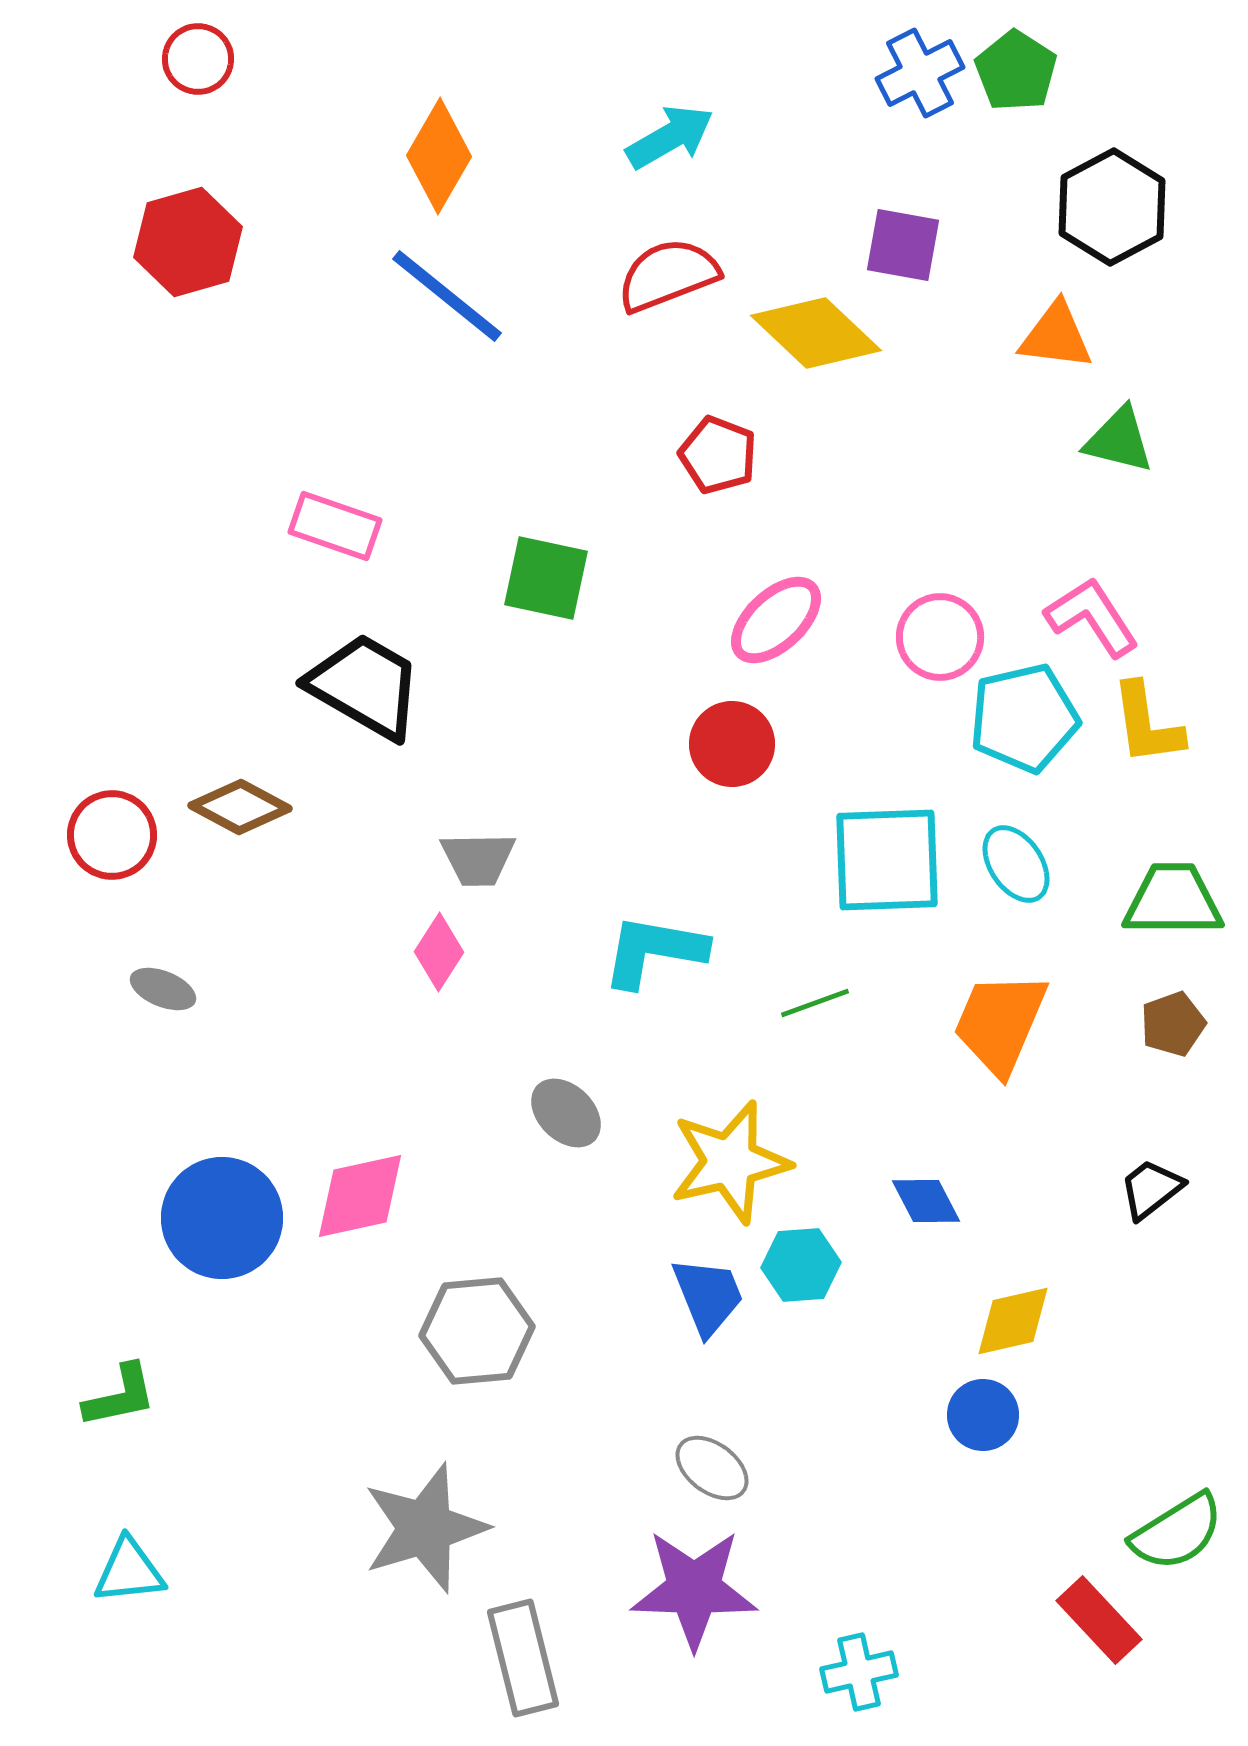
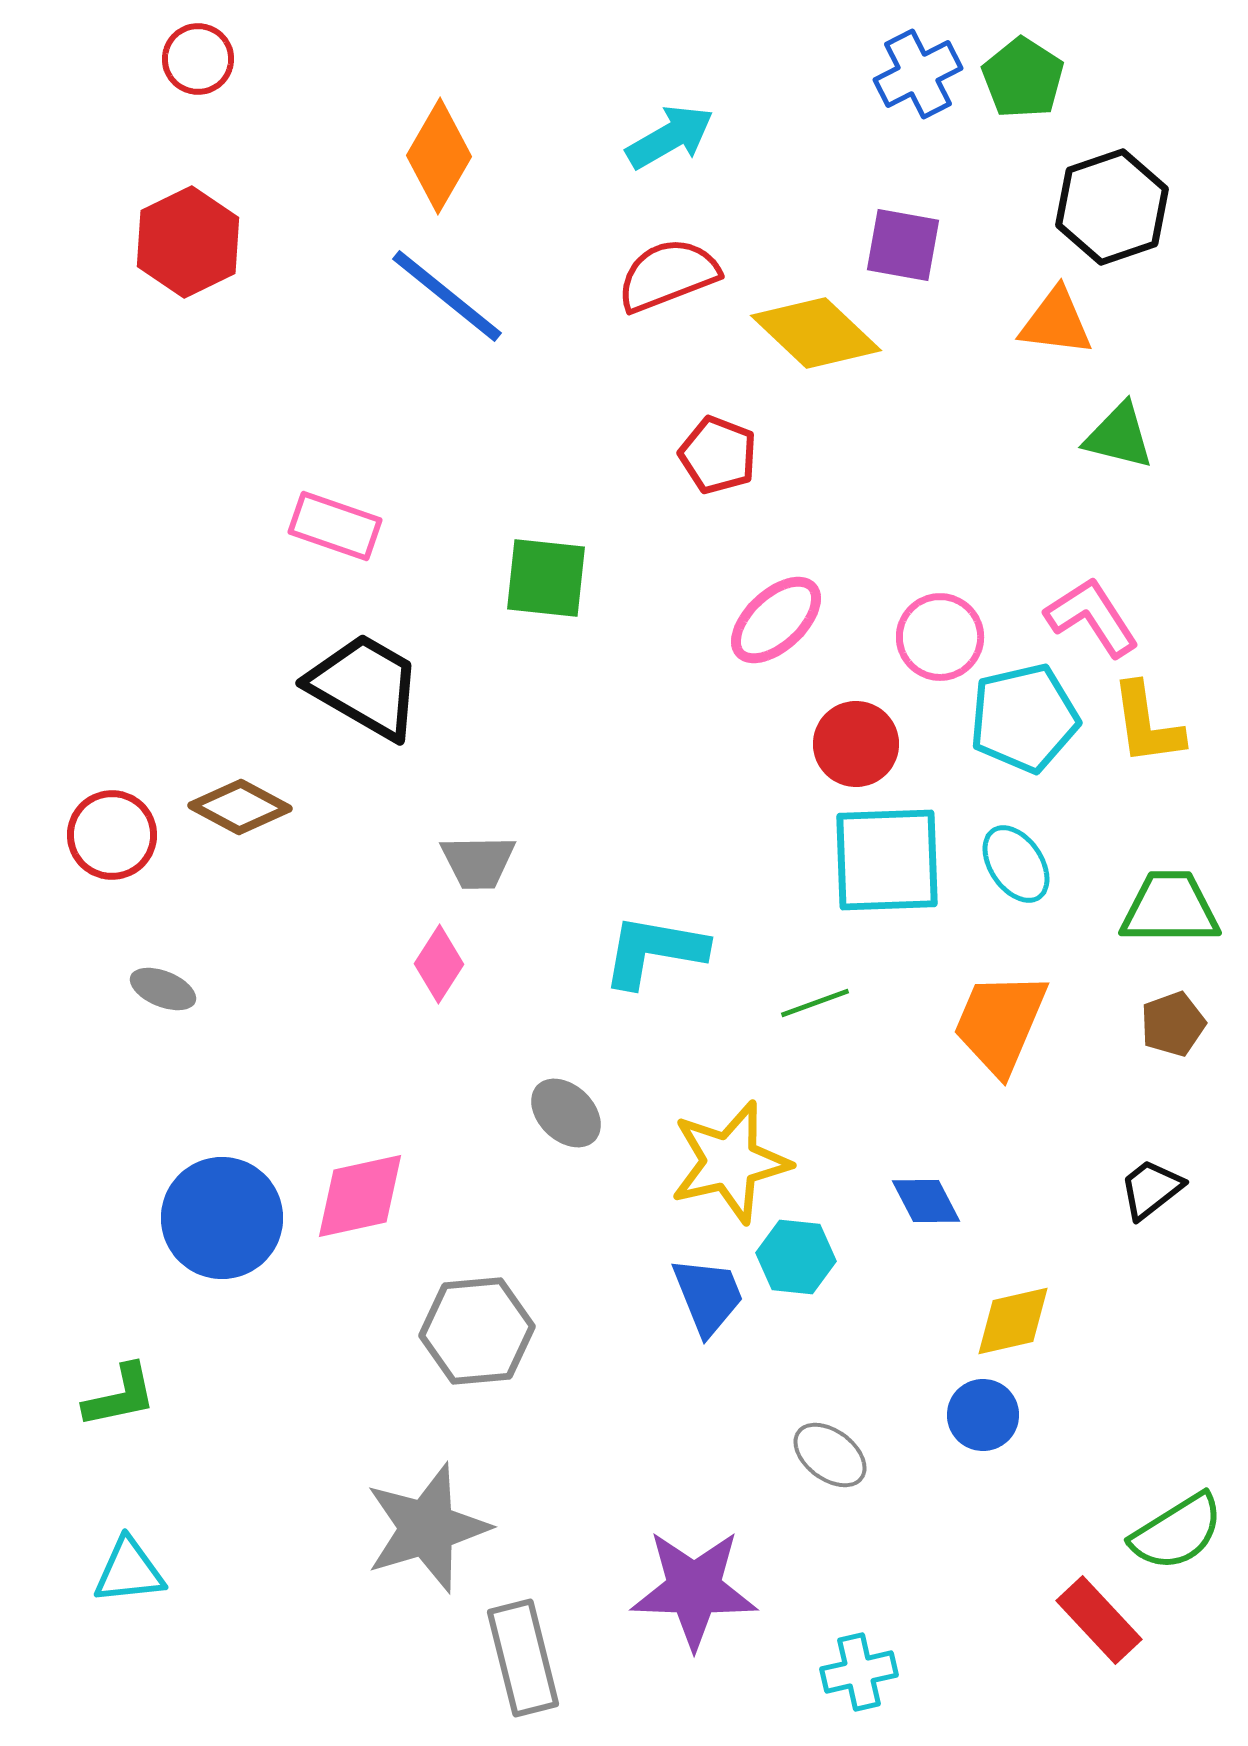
green pentagon at (1016, 71): moved 7 px right, 7 px down
blue cross at (920, 73): moved 2 px left, 1 px down
black hexagon at (1112, 207): rotated 9 degrees clockwise
red hexagon at (188, 242): rotated 10 degrees counterclockwise
orange triangle at (1056, 336): moved 14 px up
green triangle at (1119, 440): moved 4 px up
green square at (546, 578): rotated 6 degrees counterclockwise
red circle at (732, 744): moved 124 px right
gray trapezoid at (478, 859): moved 3 px down
green trapezoid at (1173, 900): moved 3 px left, 8 px down
pink diamond at (439, 952): moved 12 px down
cyan hexagon at (801, 1265): moved 5 px left, 8 px up; rotated 10 degrees clockwise
gray ellipse at (712, 1468): moved 118 px right, 13 px up
gray star at (425, 1528): moved 2 px right
